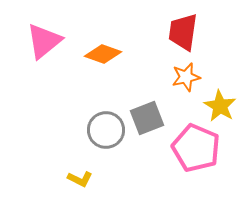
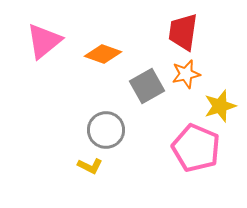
orange star: moved 3 px up
yellow star: rotated 24 degrees clockwise
gray square: moved 32 px up; rotated 8 degrees counterclockwise
yellow L-shape: moved 10 px right, 13 px up
